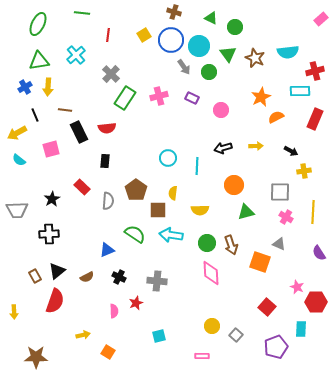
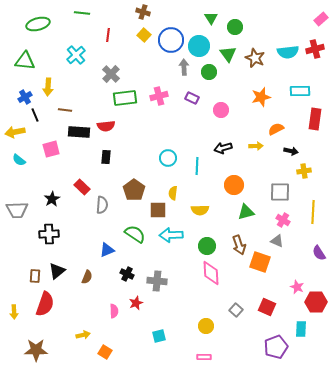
brown cross at (174, 12): moved 31 px left
green triangle at (211, 18): rotated 32 degrees clockwise
green ellipse at (38, 24): rotated 50 degrees clockwise
yellow square at (144, 35): rotated 16 degrees counterclockwise
green triangle at (39, 61): moved 14 px left; rotated 15 degrees clockwise
gray arrow at (184, 67): rotated 147 degrees counterclockwise
red cross at (315, 71): moved 22 px up
blue cross at (25, 87): moved 10 px down
orange star at (261, 97): rotated 12 degrees clockwise
green rectangle at (125, 98): rotated 50 degrees clockwise
orange semicircle at (276, 117): moved 12 px down
red rectangle at (315, 119): rotated 15 degrees counterclockwise
red semicircle at (107, 128): moved 1 px left, 2 px up
black rectangle at (79, 132): rotated 60 degrees counterclockwise
yellow arrow at (17, 133): moved 2 px left, 1 px up; rotated 18 degrees clockwise
black arrow at (291, 151): rotated 16 degrees counterclockwise
black rectangle at (105, 161): moved 1 px right, 4 px up
brown pentagon at (136, 190): moved 2 px left
gray semicircle at (108, 201): moved 6 px left, 4 px down
pink cross at (286, 217): moved 3 px left, 3 px down
cyan arrow at (171, 235): rotated 10 degrees counterclockwise
green circle at (207, 243): moved 3 px down
gray triangle at (279, 244): moved 2 px left, 3 px up
brown arrow at (231, 245): moved 8 px right
brown rectangle at (35, 276): rotated 32 degrees clockwise
brown semicircle at (87, 277): rotated 40 degrees counterclockwise
black cross at (119, 277): moved 8 px right, 3 px up
red semicircle at (55, 301): moved 10 px left, 3 px down
red square at (267, 307): rotated 18 degrees counterclockwise
yellow circle at (212, 326): moved 6 px left
gray square at (236, 335): moved 25 px up
orange square at (108, 352): moved 3 px left
pink rectangle at (202, 356): moved 2 px right, 1 px down
brown star at (36, 357): moved 7 px up
